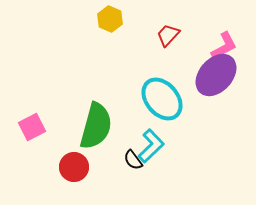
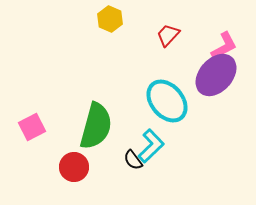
cyan ellipse: moved 5 px right, 2 px down
